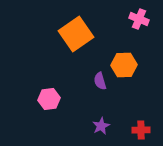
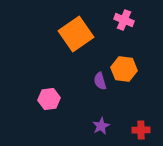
pink cross: moved 15 px left, 1 px down
orange hexagon: moved 4 px down; rotated 10 degrees clockwise
